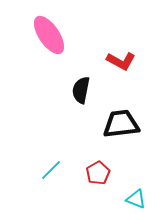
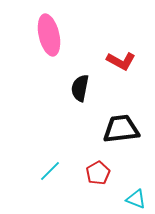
pink ellipse: rotated 21 degrees clockwise
black semicircle: moved 1 px left, 2 px up
black trapezoid: moved 5 px down
cyan line: moved 1 px left, 1 px down
